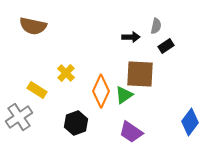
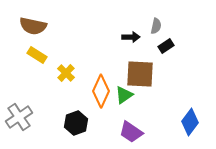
yellow rectangle: moved 35 px up
